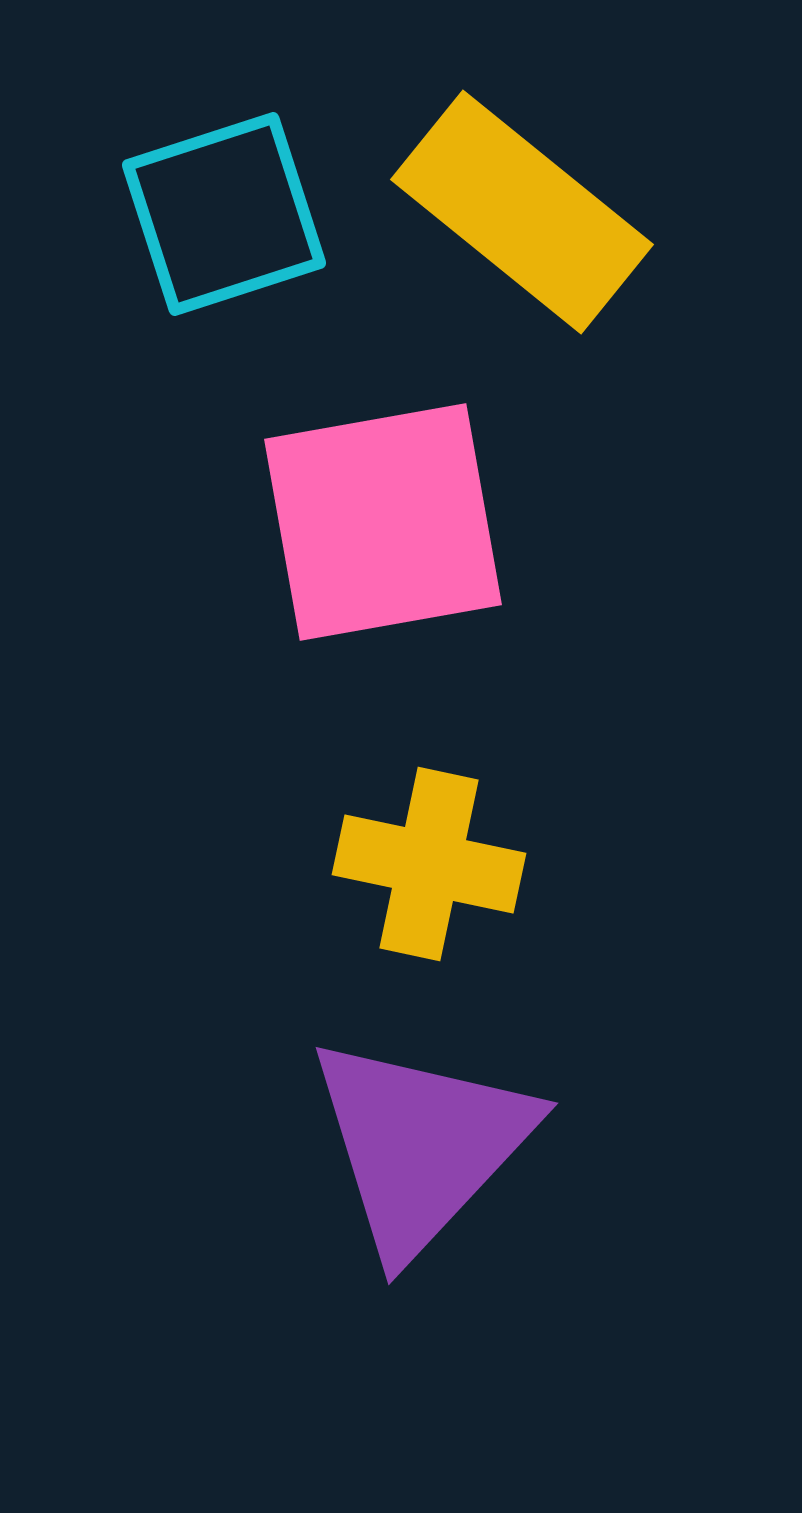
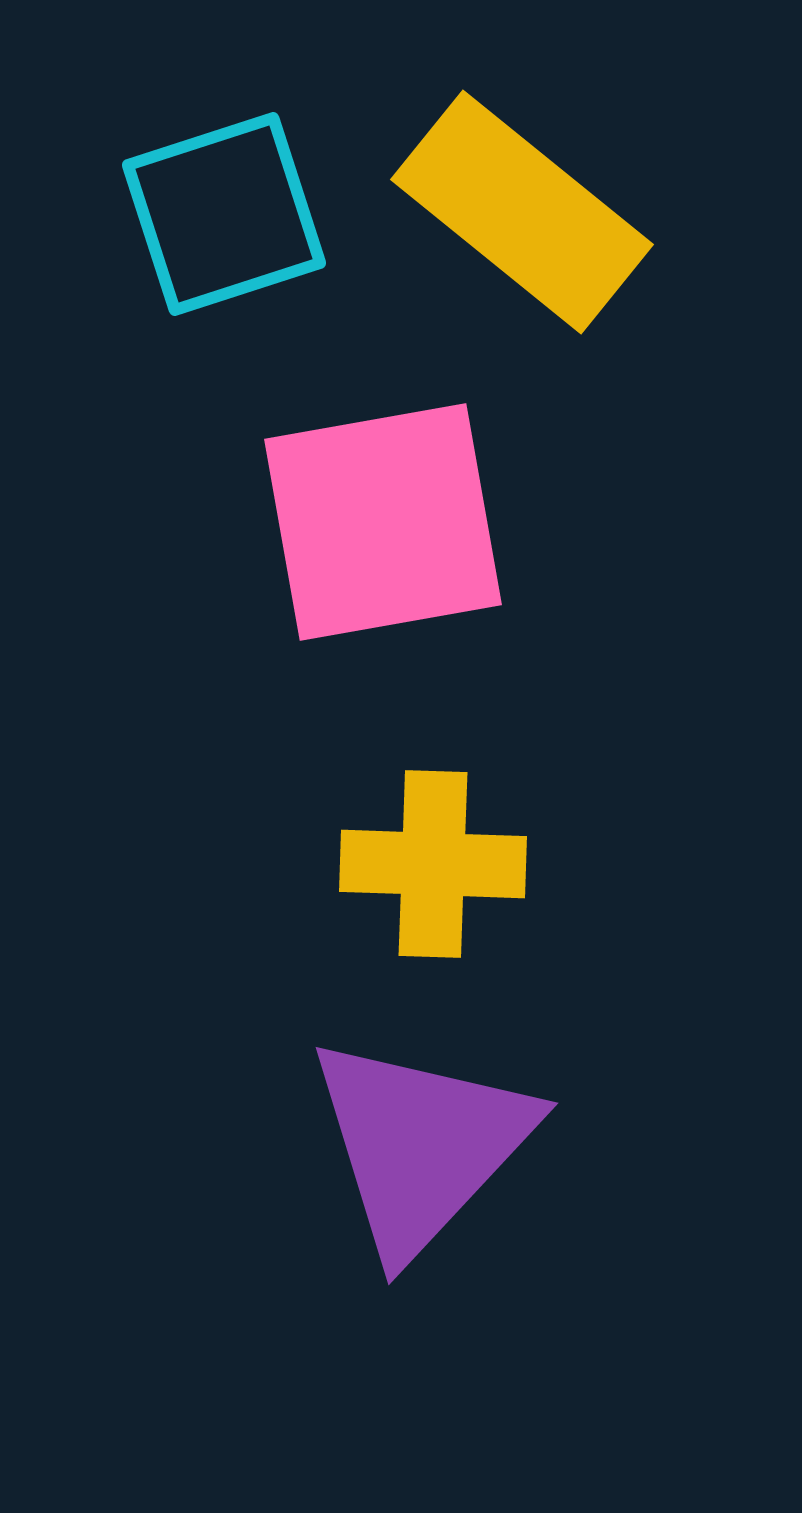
yellow cross: moved 4 px right; rotated 10 degrees counterclockwise
